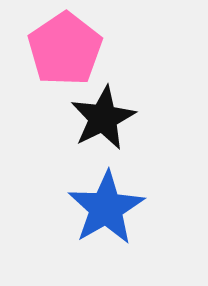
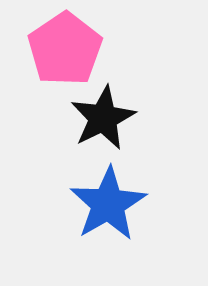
blue star: moved 2 px right, 4 px up
